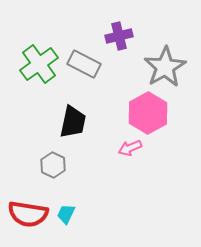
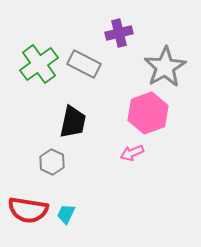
purple cross: moved 3 px up
pink hexagon: rotated 9 degrees clockwise
pink arrow: moved 2 px right, 5 px down
gray hexagon: moved 1 px left, 3 px up
red semicircle: moved 4 px up
